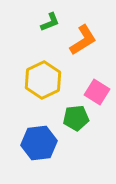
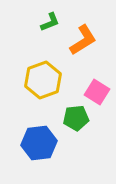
yellow hexagon: rotated 6 degrees clockwise
